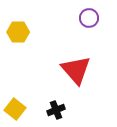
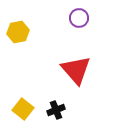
purple circle: moved 10 px left
yellow hexagon: rotated 10 degrees counterclockwise
yellow square: moved 8 px right
